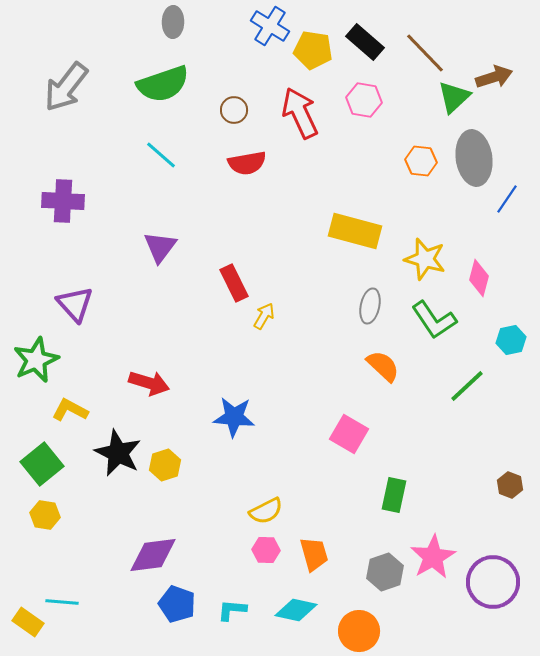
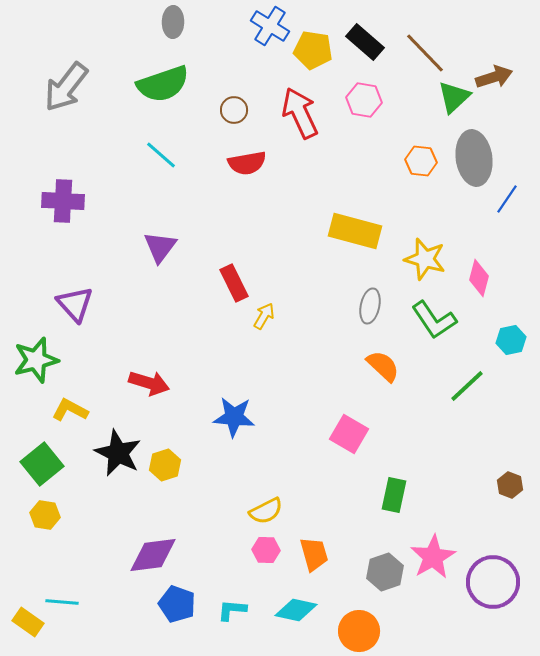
green star at (36, 360): rotated 9 degrees clockwise
